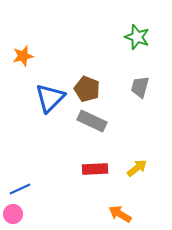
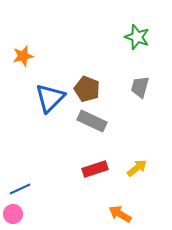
red rectangle: rotated 15 degrees counterclockwise
